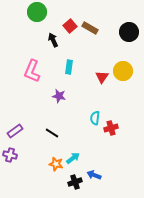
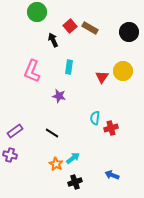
orange star: rotated 16 degrees clockwise
blue arrow: moved 18 px right
